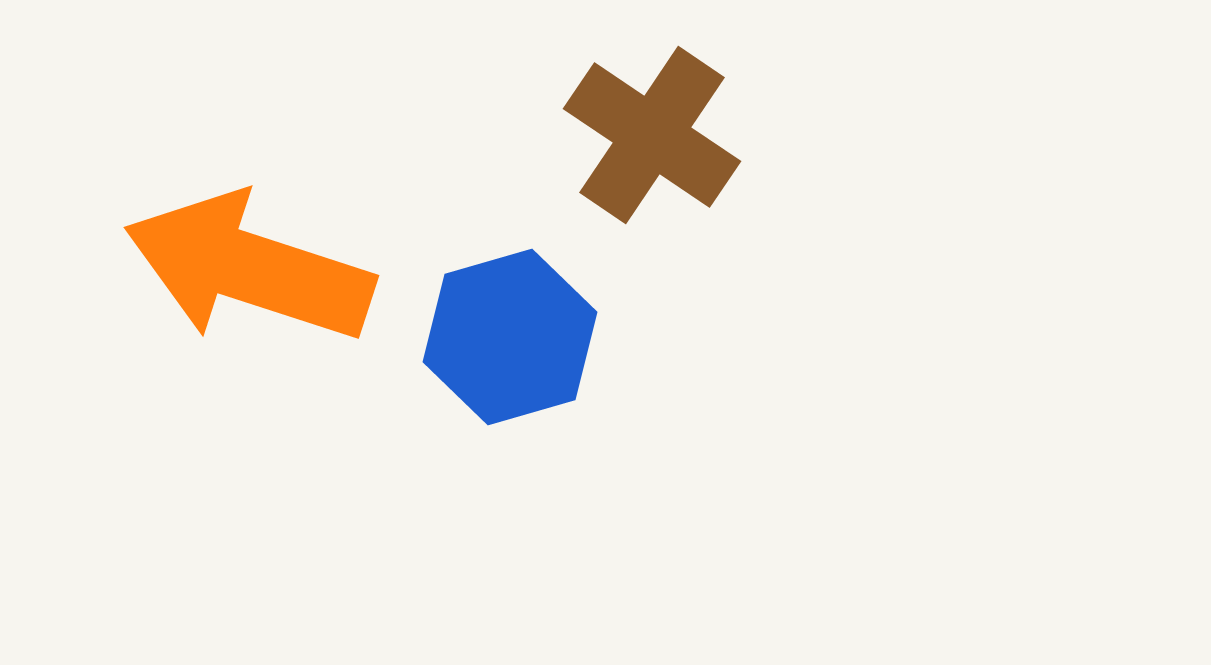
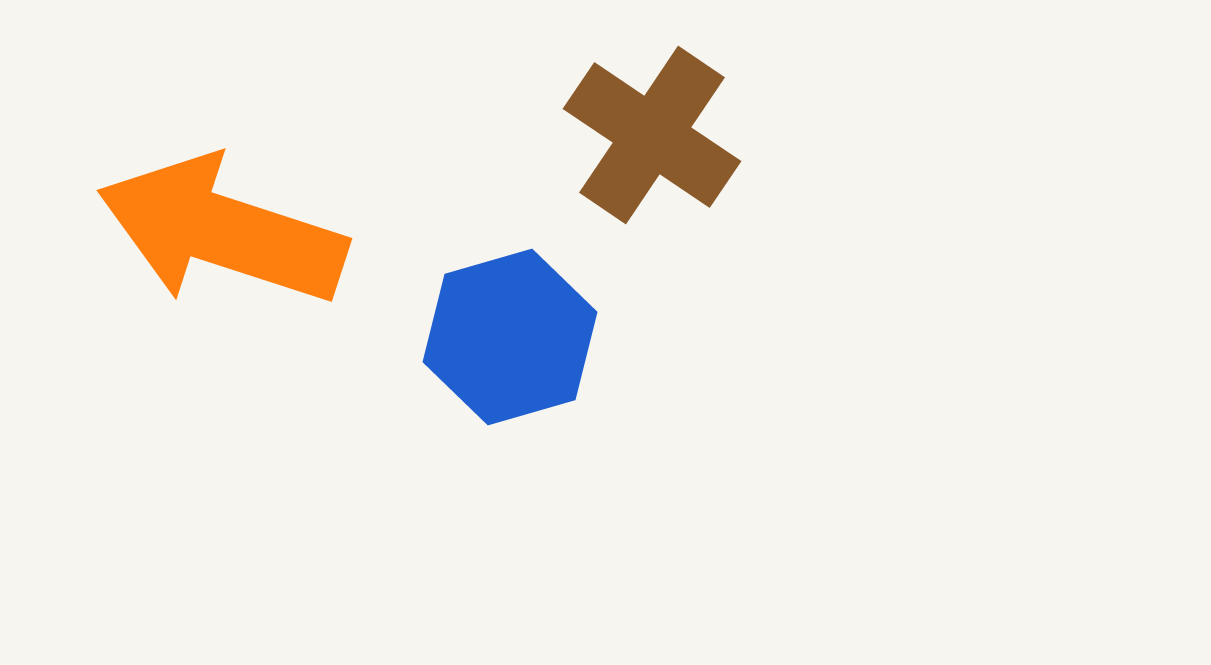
orange arrow: moved 27 px left, 37 px up
